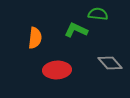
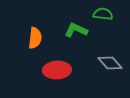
green semicircle: moved 5 px right
